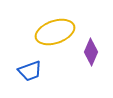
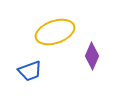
purple diamond: moved 1 px right, 4 px down
